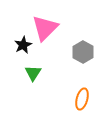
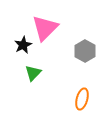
gray hexagon: moved 2 px right, 1 px up
green triangle: rotated 12 degrees clockwise
